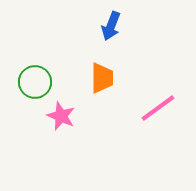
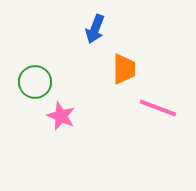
blue arrow: moved 16 px left, 3 px down
orange trapezoid: moved 22 px right, 9 px up
pink line: rotated 57 degrees clockwise
